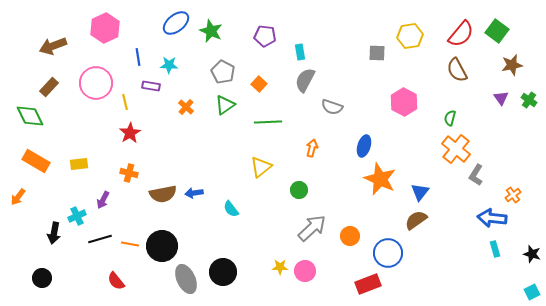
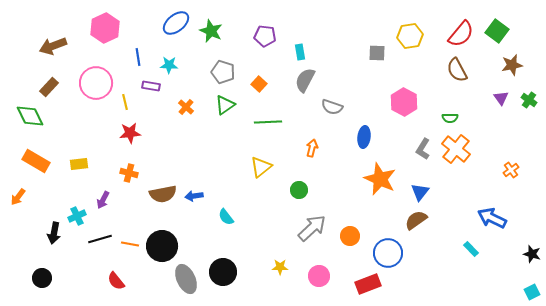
gray pentagon at (223, 72): rotated 10 degrees counterclockwise
green semicircle at (450, 118): rotated 105 degrees counterclockwise
red star at (130, 133): rotated 25 degrees clockwise
blue ellipse at (364, 146): moved 9 px up; rotated 10 degrees counterclockwise
gray L-shape at (476, 175): moved 53 px left, 26 px up
blue arrow at (194, 193): moved 3 px down
orange cross at (513, 195): moved 2 px left, 25 px up
cyan semicircle at (231, 209): moved 5 px left, 8 px down
blue arrow at (492, 218): rotated 20 degrees clockwise
cyan rectangle at (495, 249): moved 24 px left; rotated 28 degrees counterclockwise
pink circle at (305, 271): moved 14 px right, 5 px down
